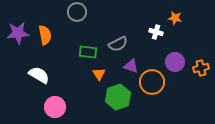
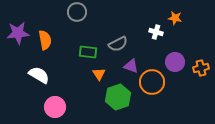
orange semicircle: moved 5 px down
